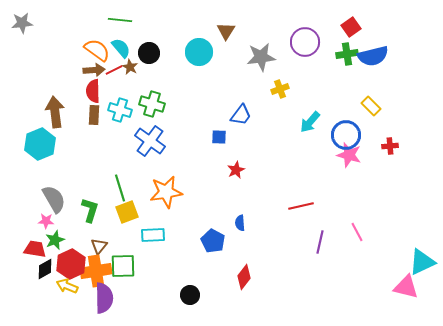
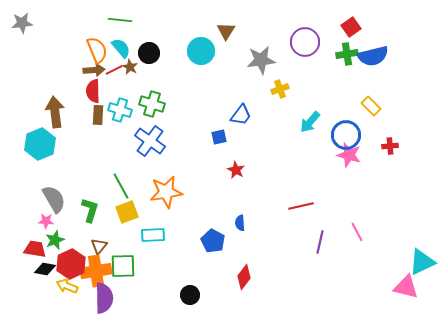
orange semicircle at (97, 50): rotated 32 degrees clockwise
cyan circle at (199, 52): moved 2 px right, 1 px up
gray star at (261, 57): moved 3 px down
brown rectangle at (94, 115): moved 4 px right
blue square at (219, 137): rotated 14 degrees counterclockwise
red star at (236, 170): rotated 18 degrees counterclockwise
green line at (120, 188): moved 1 px right, 2 px up; rotated 12 degrees counterclockwise
black diamond at (45, 269): rotated 40 degrees clockwise
